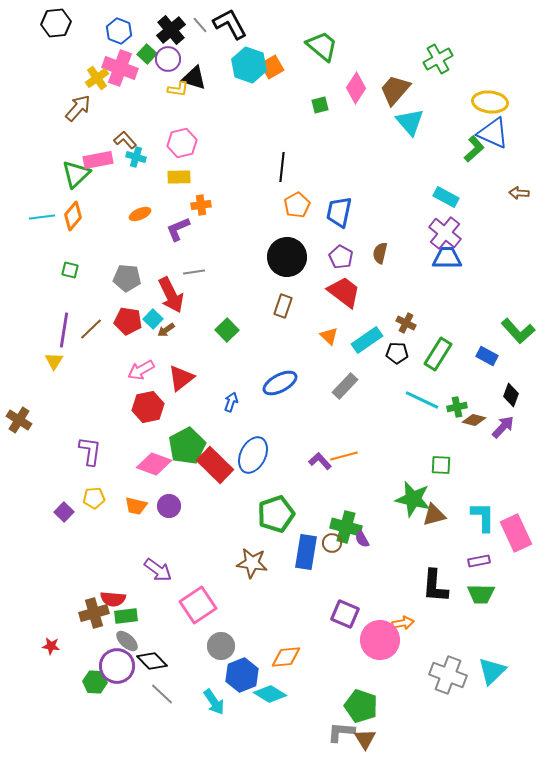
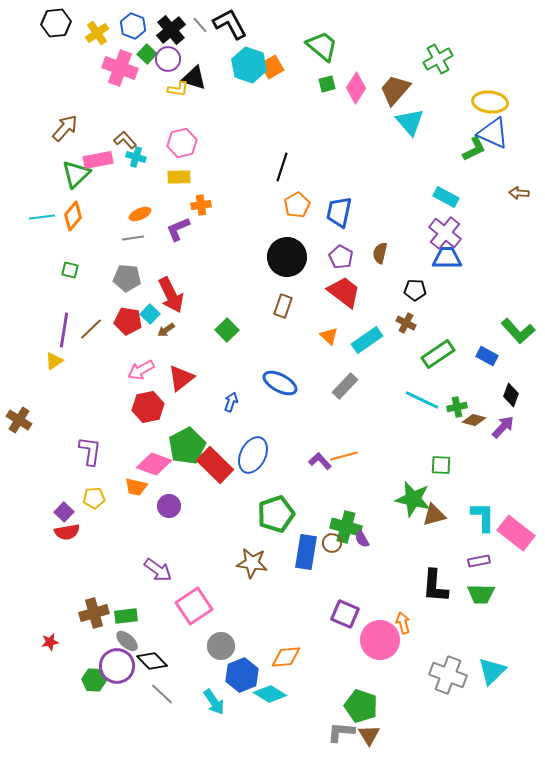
blue hexagon at (119, 31): moved 14 px right, 5 px up
yellow cross at (97, 78): moved 45 px up
green square at (320, 105): moved 7 px right, 21 px up
brown arrow at (78, 108): moved 13 px left, 20 px down
green L-shape at (474, 149): rotated 16 degrees clockwise
black line at (282, 167): rotated 12 degrees clockwise
gray line at (194, 272): moved 61 px left, 34 px up
cyan square at (153, 319): moved 3 px left, 5 px up
black pentagon at (397, 353): moved 18 px right, 63 px up
green rectangle at (438, 354): rotated 24 degrees clockwise
yellow triangle at (54, 361): rotated 24 degrees clockwise
blue ellipse at (280, 383): rotated 56 degrees clockwise
orange trapezoid at (136, 506): moved 19 px up
pink rectangle at (516, 533): rotated 27 degrees counterclockwise
red semicircle at (113, 599): moved 46 px left, 67 px up; rotated 15 degrees counterclockwise
pink square at (198, 605): moved 4 px left, 1 px down
orange arrow at (403, 623): rotated 95 degrees counterclockwise
red star at (51, 646): moved 1 px left, 4 px up; rotated 18 degrees counterclockwise
green hexagon at (95, 682): moved 1 px left, 2 px up
brown triangle at (365, 739): moved 4 px right, 4 px up
